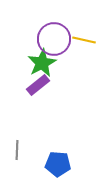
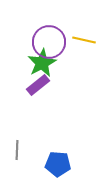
purple circle: moved 5 px left, 3 px down
